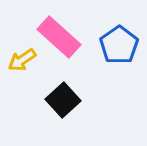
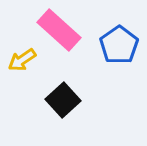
pink rectangle: moved 7 px up
